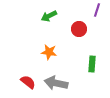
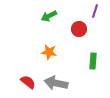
purple line: moved 2 px left, 1 px down
green rectangle: moved 1 px right, 3 px up
